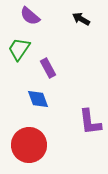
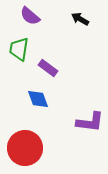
black arrow: moved 1 px left
green trapezoid: rotated 25 degrees counterclockwise
purple rectangle: rotated 24 degrees counterclockwise
purple L-shape: rotated 76 degrees counterclockwise
red circle: moved 4 px left, 3 px down
